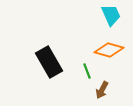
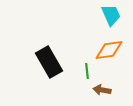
orange diamond: rotated 24 degrees counterclockwise
green line: rotated 14 degrees clockwise
brown arrow: rotated 72 degrees clockwise
